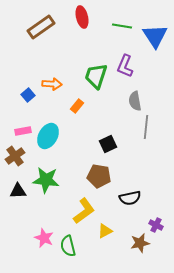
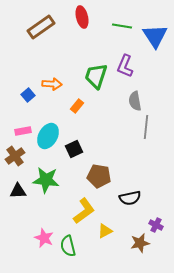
black square: moved 34 px left, 5 px down
